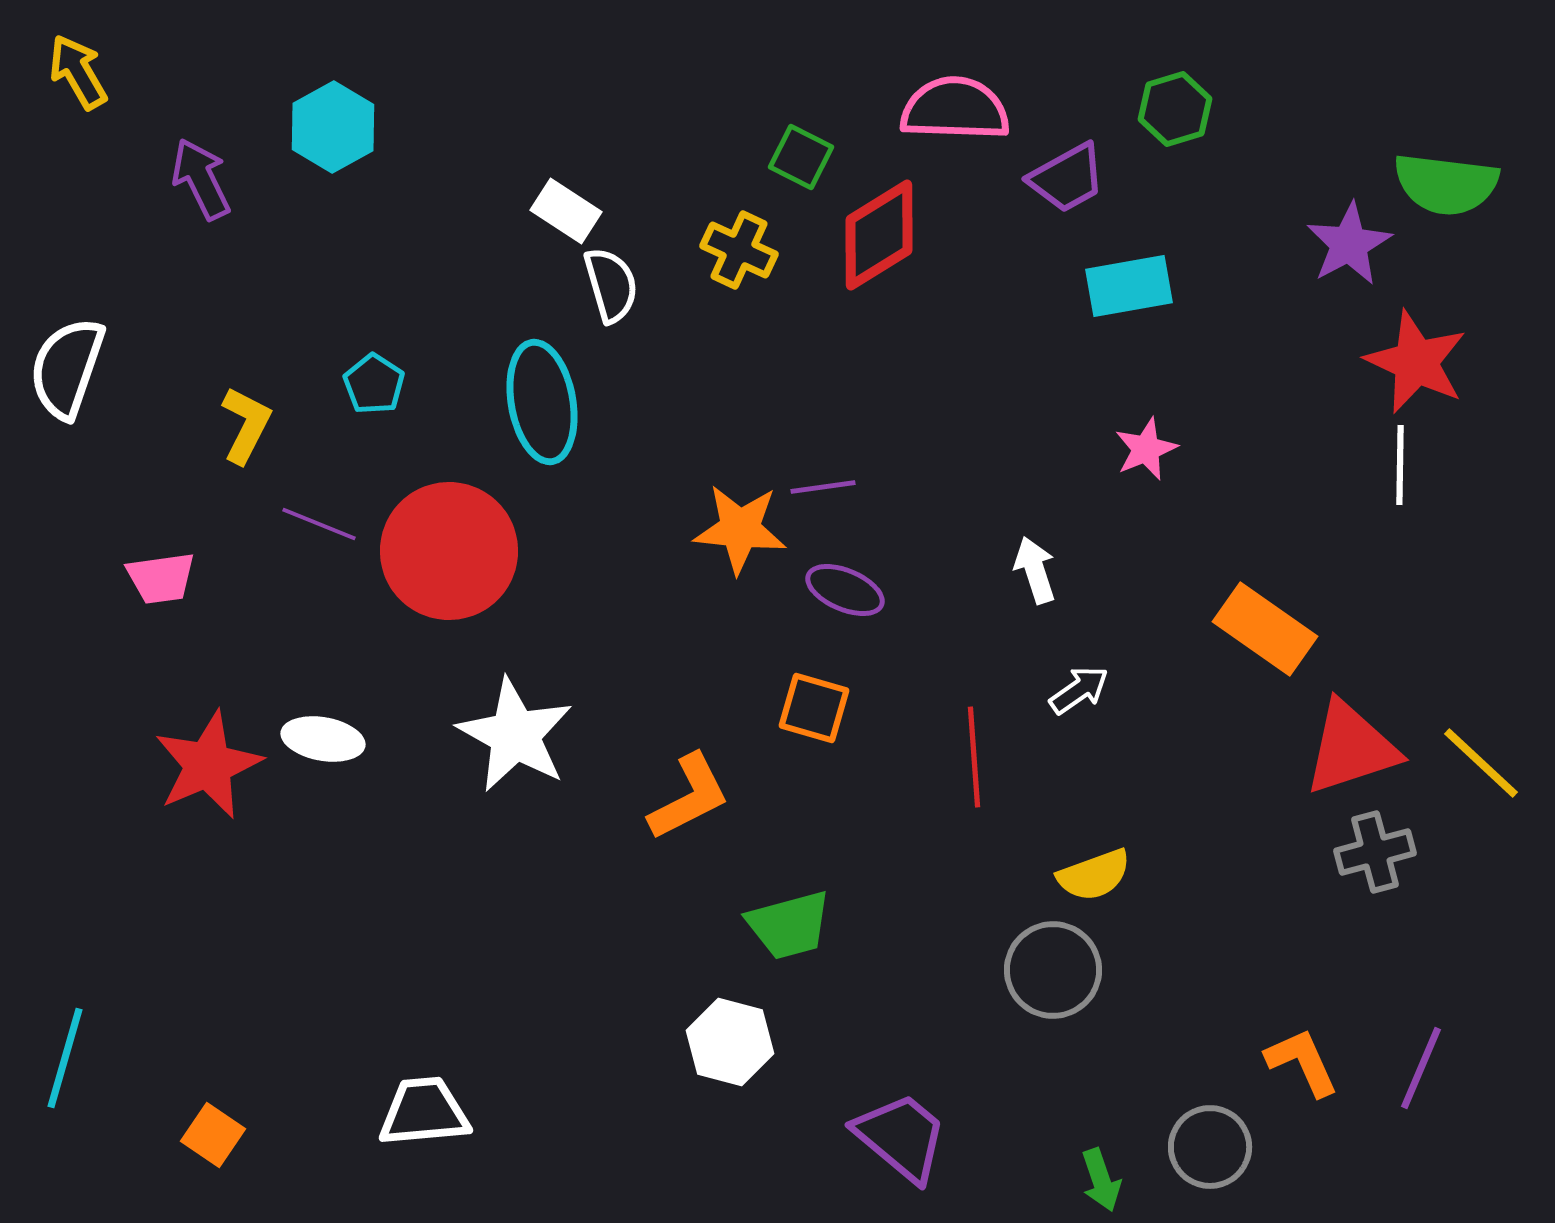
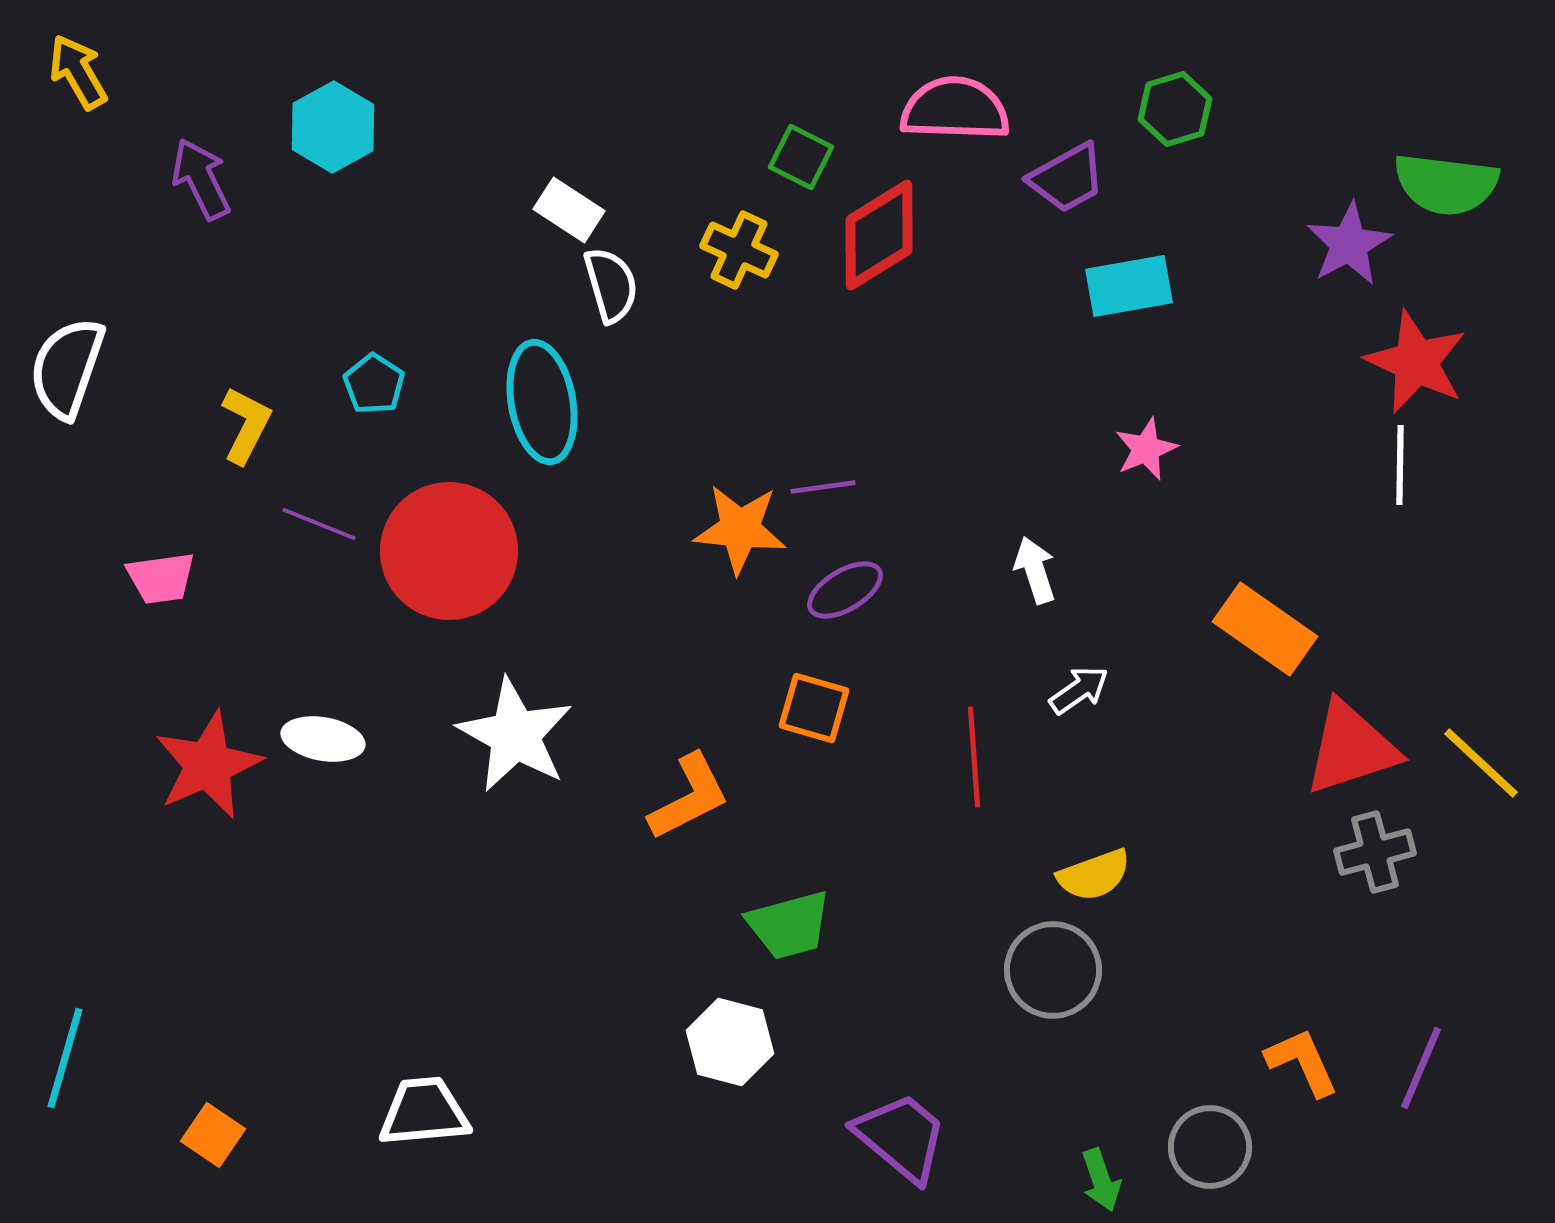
white rectangle at (566, 211): moved 3 px right, 1 px up
purple ellipse at (845, 590): rotated 54 degrees counterclockwise
